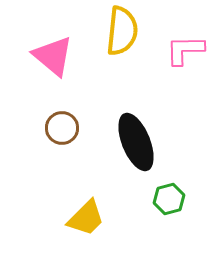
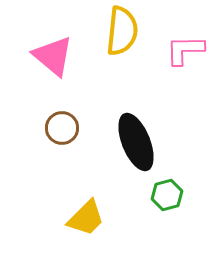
green hexagon: moved 2 px left, 4 px up
